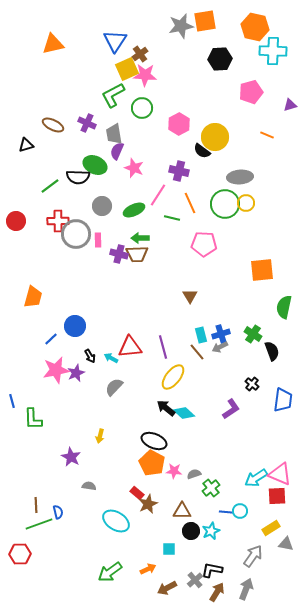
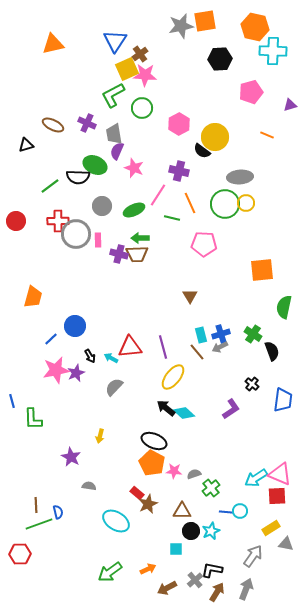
cyan square at (169, 549): moved 7 px right
